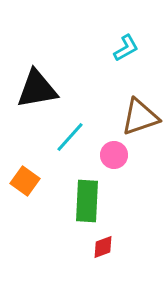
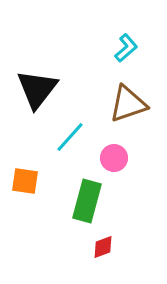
cyan L-shape: rotated 12 degrees counterclockwise
black triangle: rotated 42 degrees counterclockwise
brown triangle: moved 12 px left, 13 px up
pink circle: moved 3 px down
orange square: rotated 28 degrees counterclockwise
green rectangle: rotated 12 degrees clockwise
